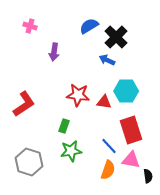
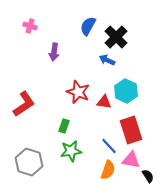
blue semicircle: moved 1 px left; rotated 30 degrees counterclockwise
cyan hexagon: rotated 25 degrees clockwise
red star: moved 3 px up; rotated 15 degrees clockwise
black semicircle: rotated 24 degrees counterclockwise
